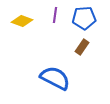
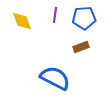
yellow diamond: rotated 50 degrees clockwise
brown rectangle: moved 1 px left; rotated 35 degrees clockwise
